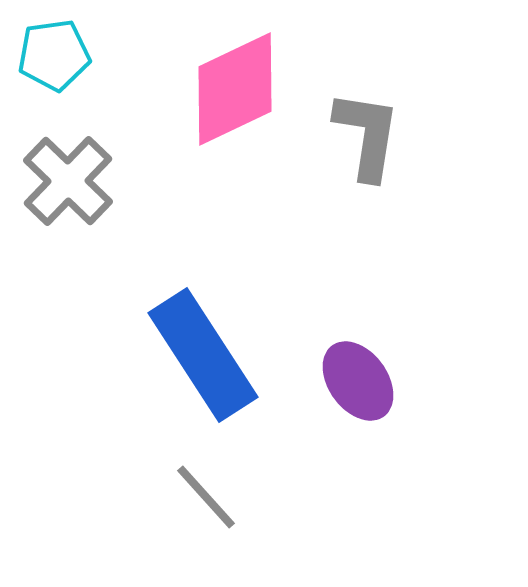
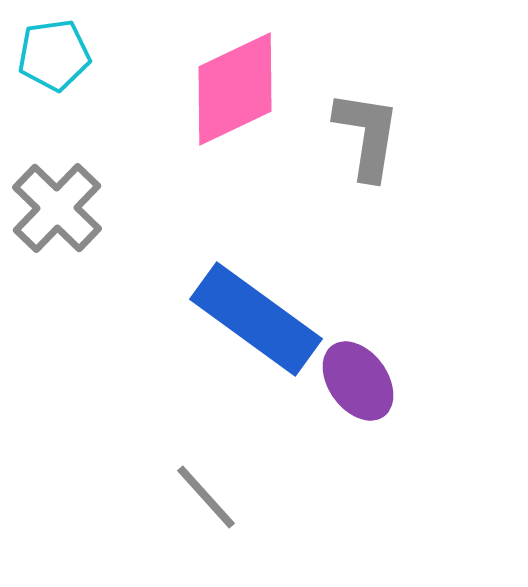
gray cross: moved 11 px left, 27 px down
blue rectangle: moved 53 px right, 36 px up; rotated 21 degrees counterclockwise
